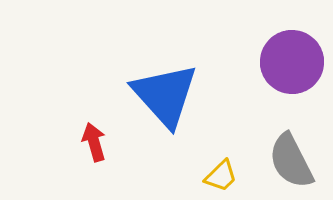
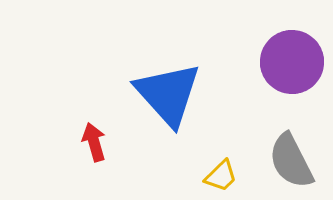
blue triangle: moved 3 px right, 1 px up
